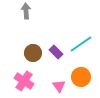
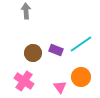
purple rectangle: moved 2 px up; rotated 24 degrees counterclockwise
pink triangle: moved 1 px right, 1 px down
